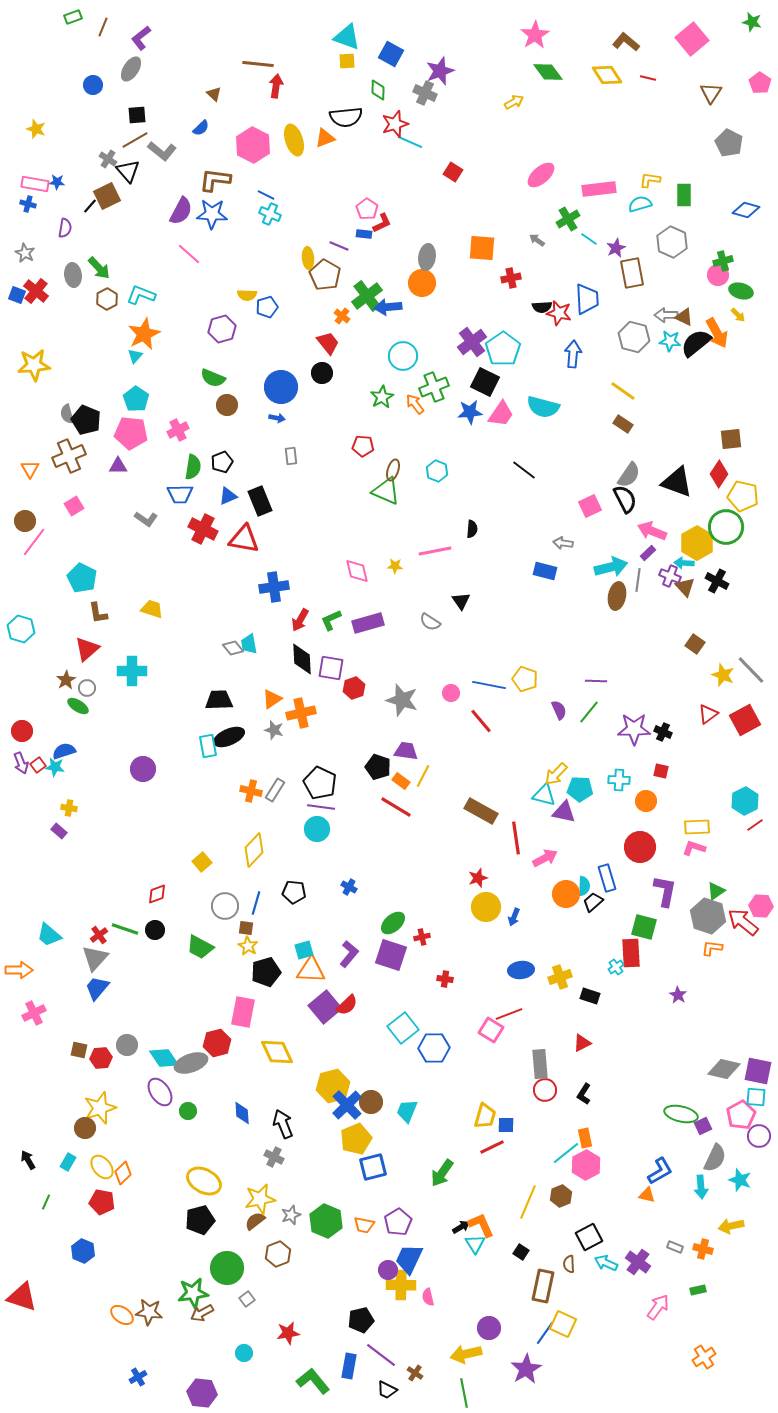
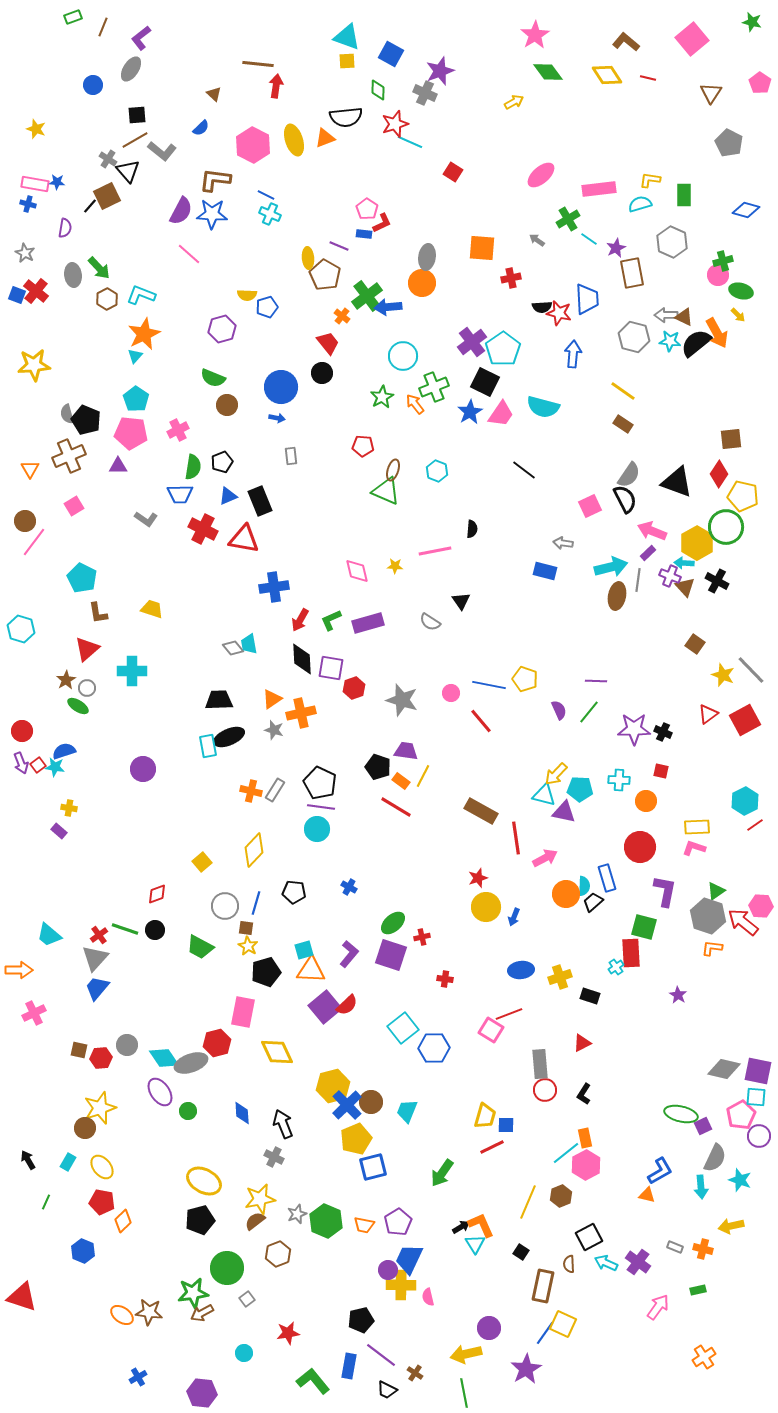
blue star at (470, 412): rotated 25 degrees counterclockwise
orange diamond at (123, 1173): moved 48 px down
gray star at (291, 1215): moved 6 px right, 1 px up
